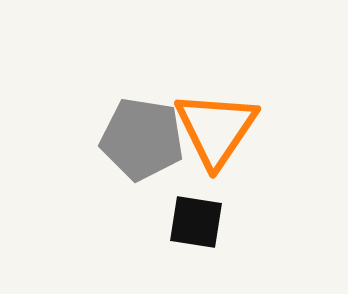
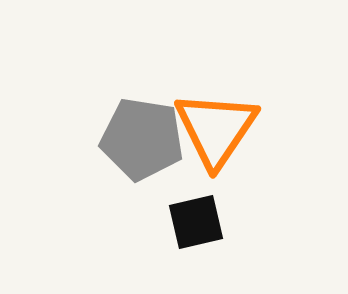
black square: rotated 22 degrees counterclockwise
